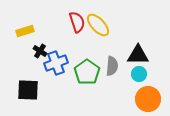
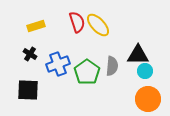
yellow rectangle: moved 11 px right, 5 px up
black cross: moved 10 px left, 3 px down
blue cross: moved 2 px right, 1 px down
cyan circle: moved 6 px right, 3 px up
